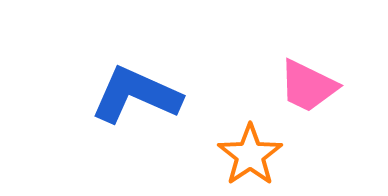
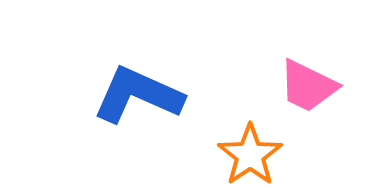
blue L-shape: moved 2 px right
